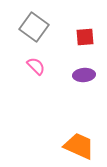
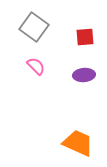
orange trapezoid: moved 1 px left, 3 px up
